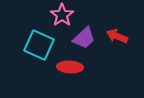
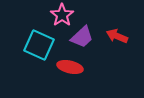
purple trapezoid: moved 2 px left, 1 px up
red ellipse: rotated 10 degrees clockwise
